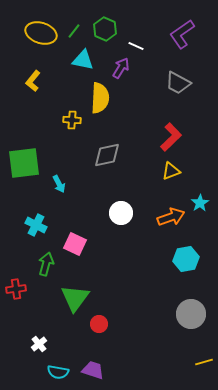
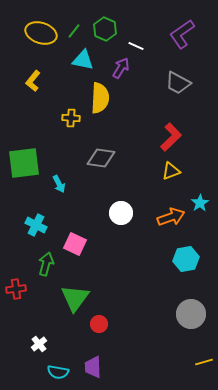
yellow cross: moved 1 px left, 2 px up
gray diamond: moved 6 px left, 3 px down; rotated 20 degrees clockwise
purple trapezoid: moved 3 px up; rotated 110 degrees counterclockwise
